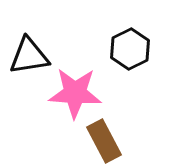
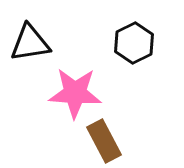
black hexagon: moved 4 px right, 6 px up
black triangle: moved 1 px right, 13 px up
